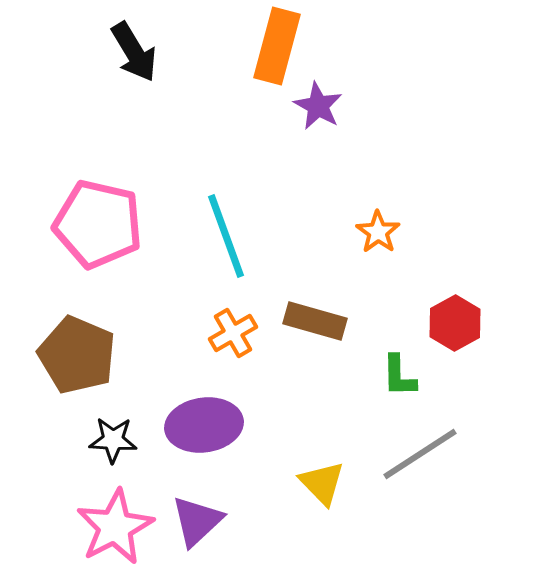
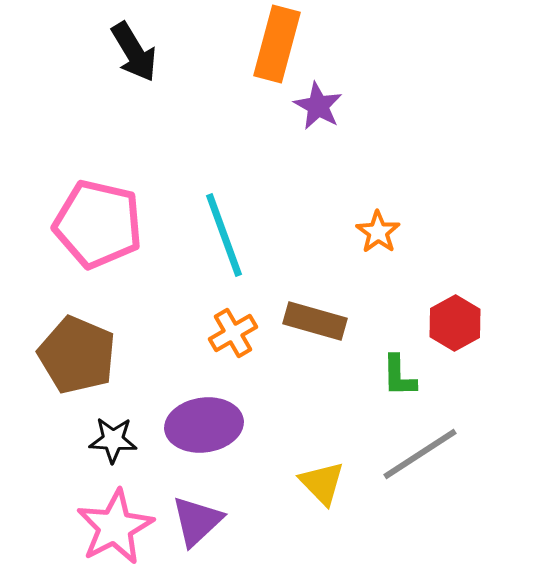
orange rectangle: moved 2 px up
cyan line: moved 2 px left, 1 px up
